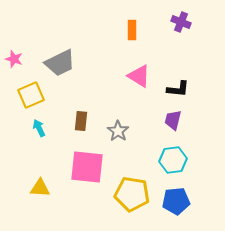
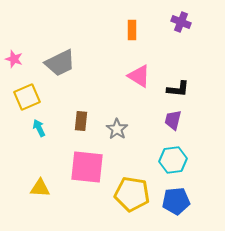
yellow square: moved 4 px left, 2 px down
gray star: moved 1 px left, 2 px up
